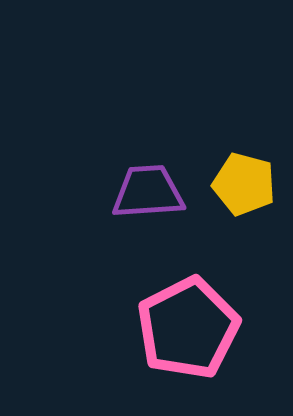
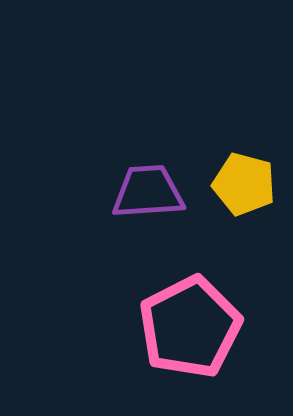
pink pentagon: moved 2 px right, 1 px up
